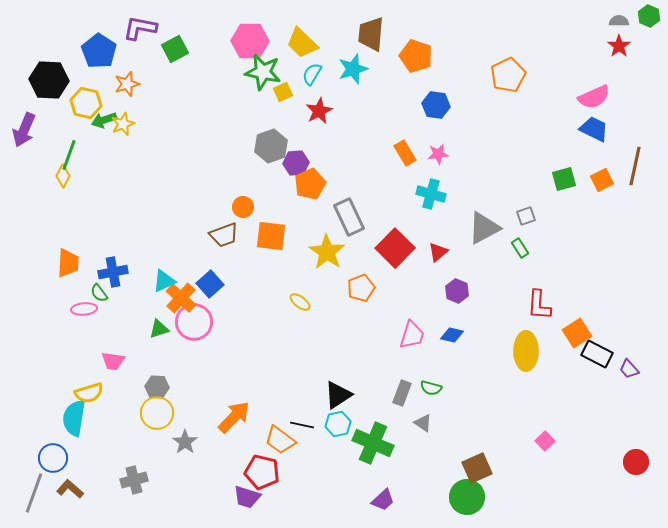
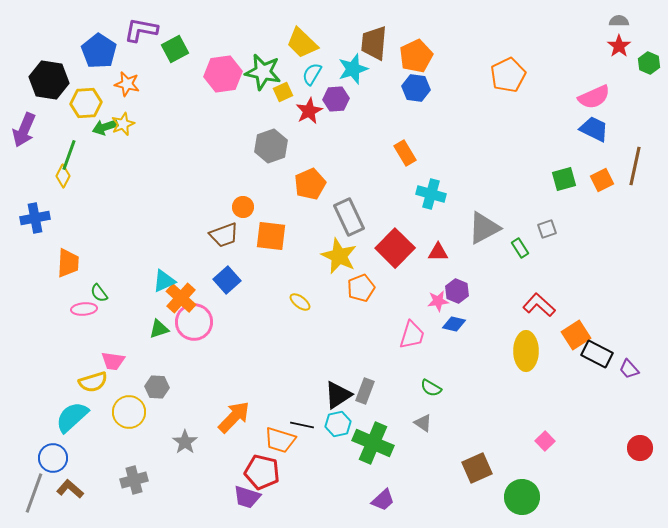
green hexagon at (649, 16): moved 47 px down
purple L-shape at (140, 28): moved 1 px right, 2 px down
brown trapezoid at (371, 34): moved 3 px right, 9 px down
pink hexagon at (250, 41): moved 27 px left, 33 px down; rotated 9 degrees counterclockwise
orange pentagon at (416, 56): rotated 28 degrees clockwise
black hexagon at (49, 80): rotated 6 degrees clockwise
orange star at (127, 84): rotated 30 degrees clockwise
yellow hexagon at (86, 103): rotated 16 degrees counterclockwise
blue hexagon at (436, 105): moved 20 px left, 17 px up
red star at (319, 111): moved 10 px left
green arrow at (104, 120): moved 1 px right, 7 px down
pink star at (438, 154): moved 147 px down
purple hexagon at (296, 163): moved 40 px right, 64 px up
gray square at (526, 216): moved 21 px right, 13 px down
yellow star at (327, 252): moved 12 px right, 4 px down; rotated 9 degrees counterclockwise
red triangle at (438, 252): rotated 40 degrees clockwise
blue cross at (113, 272): moved 78 px left, 54 px up
blue square at (210, 284): moved 17 px right, 4 px up
red L-shape at (539, 305): rotated 128 degrees clockwise
orange square at (577, 333): moved 1 px left, 2 px down
blue diamond at (452, 335): moved 2 px right, 11 px up
green semicircle at (431, 388): rotated 15 degrees clockwise
yellow semicircle at (89, 393): moved 4 px right, 11 px up
gray rectangle at (402, 393): moved 37 px left, 2 px up
yellow circle at (157, 413): moved 28 px left, 1 px up
cyan semicircle at (74, 418): moved 2 px left, 1 px up; rotated 39 degrees clockwise
orange trapezoid at (280, 440): rotated 20 degrees counterclockwise
red circle at (636, 462): moved 4 px right, 14 px up
green circle at (467, 497): moved 55 px right
